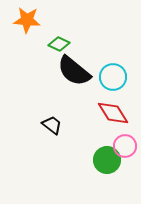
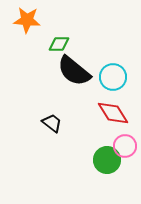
green diamond: rotated 25 degrees counterclockwise
black trapezoid: moved 2 px up
